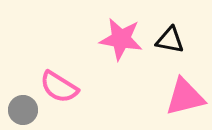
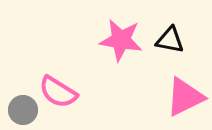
pink star: moved 1 px down
pink semicircle: moved 1 px left, 5 px down
pink triangle: rotated 12 degrees counterclockwise
